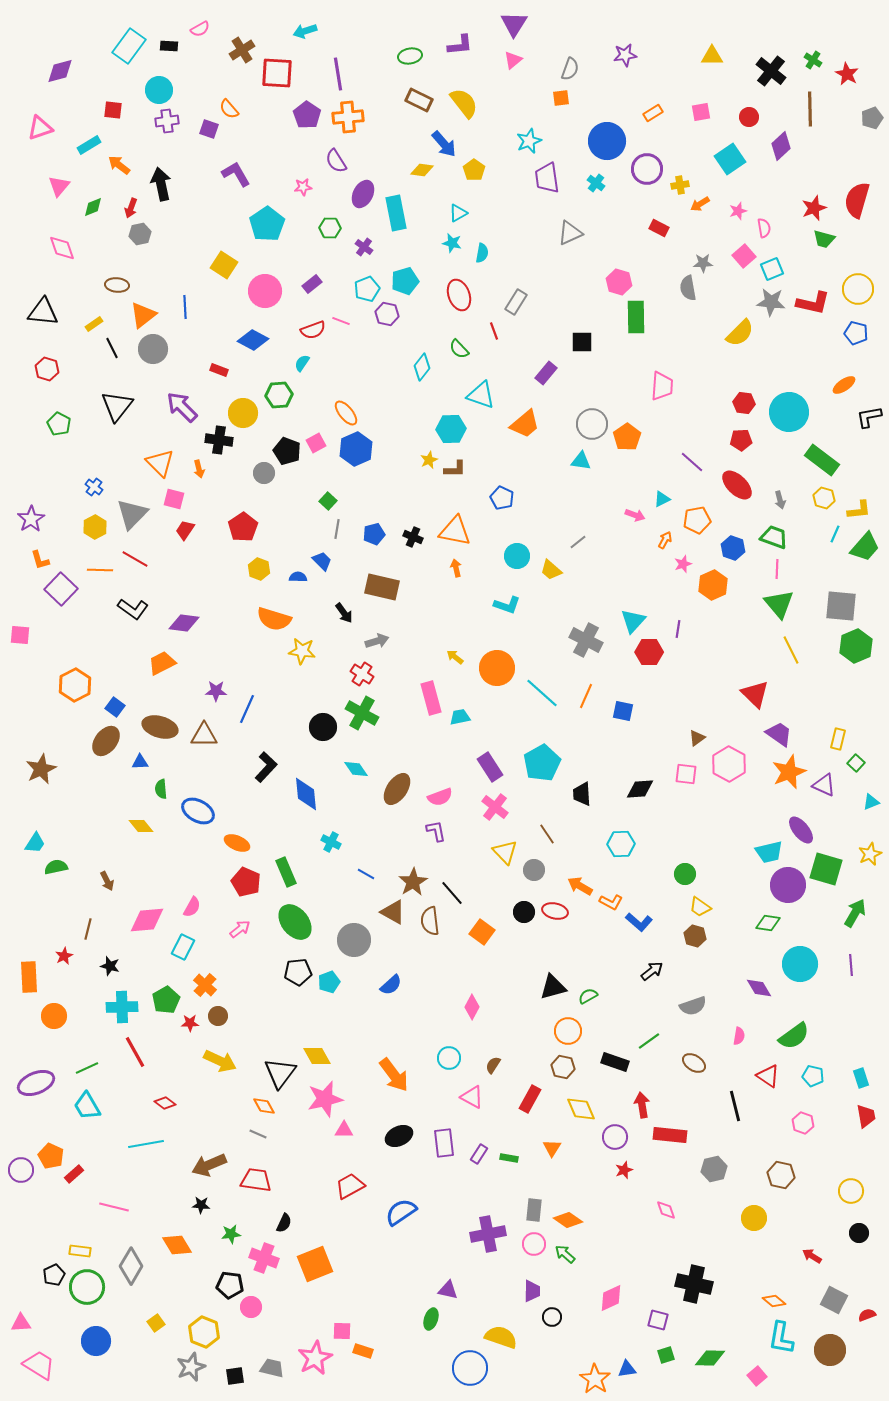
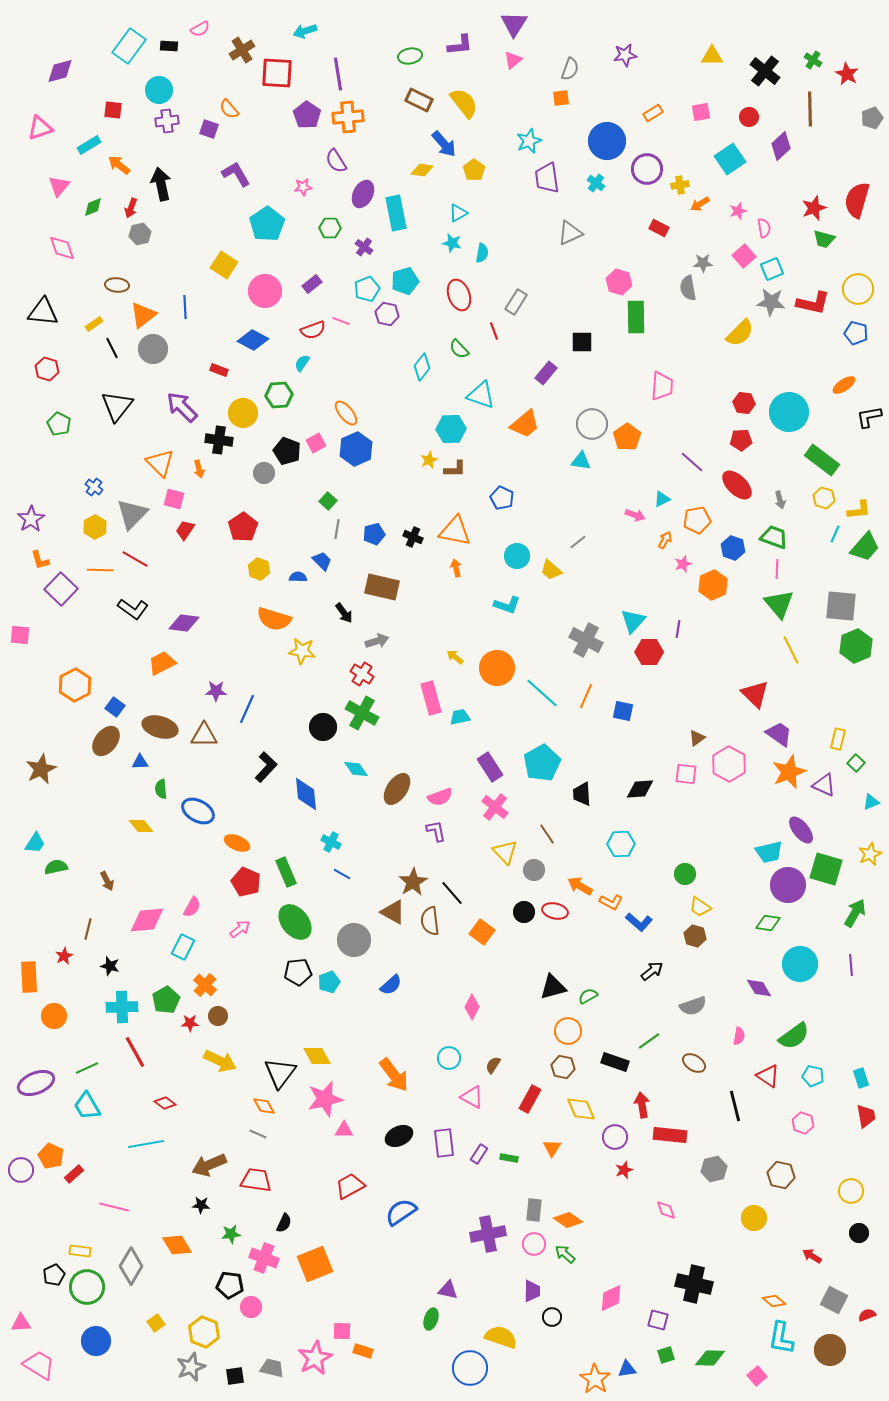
black cross at (771, 71): moved 6 px left
blue line at (366, 874): moved 24 px left
